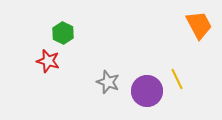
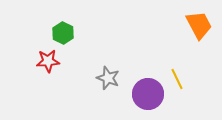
red star: rotated 20 degrees counterclockwise
gray star: moved 4 px up
purple circle: moved 1 px right, 3 px down
